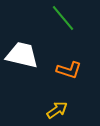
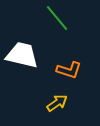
green line: moved 6 px left
yellow arrow: moved 7 px up
